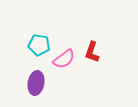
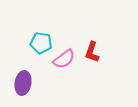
cyan pentagon: moved 2 px right, 2 px up
purple ellipse: moved 13 px left
